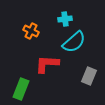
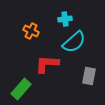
gray rectangle: rotated 12 degrees counterclockwise
green rectangle: rotated 20 degrees clockwise
